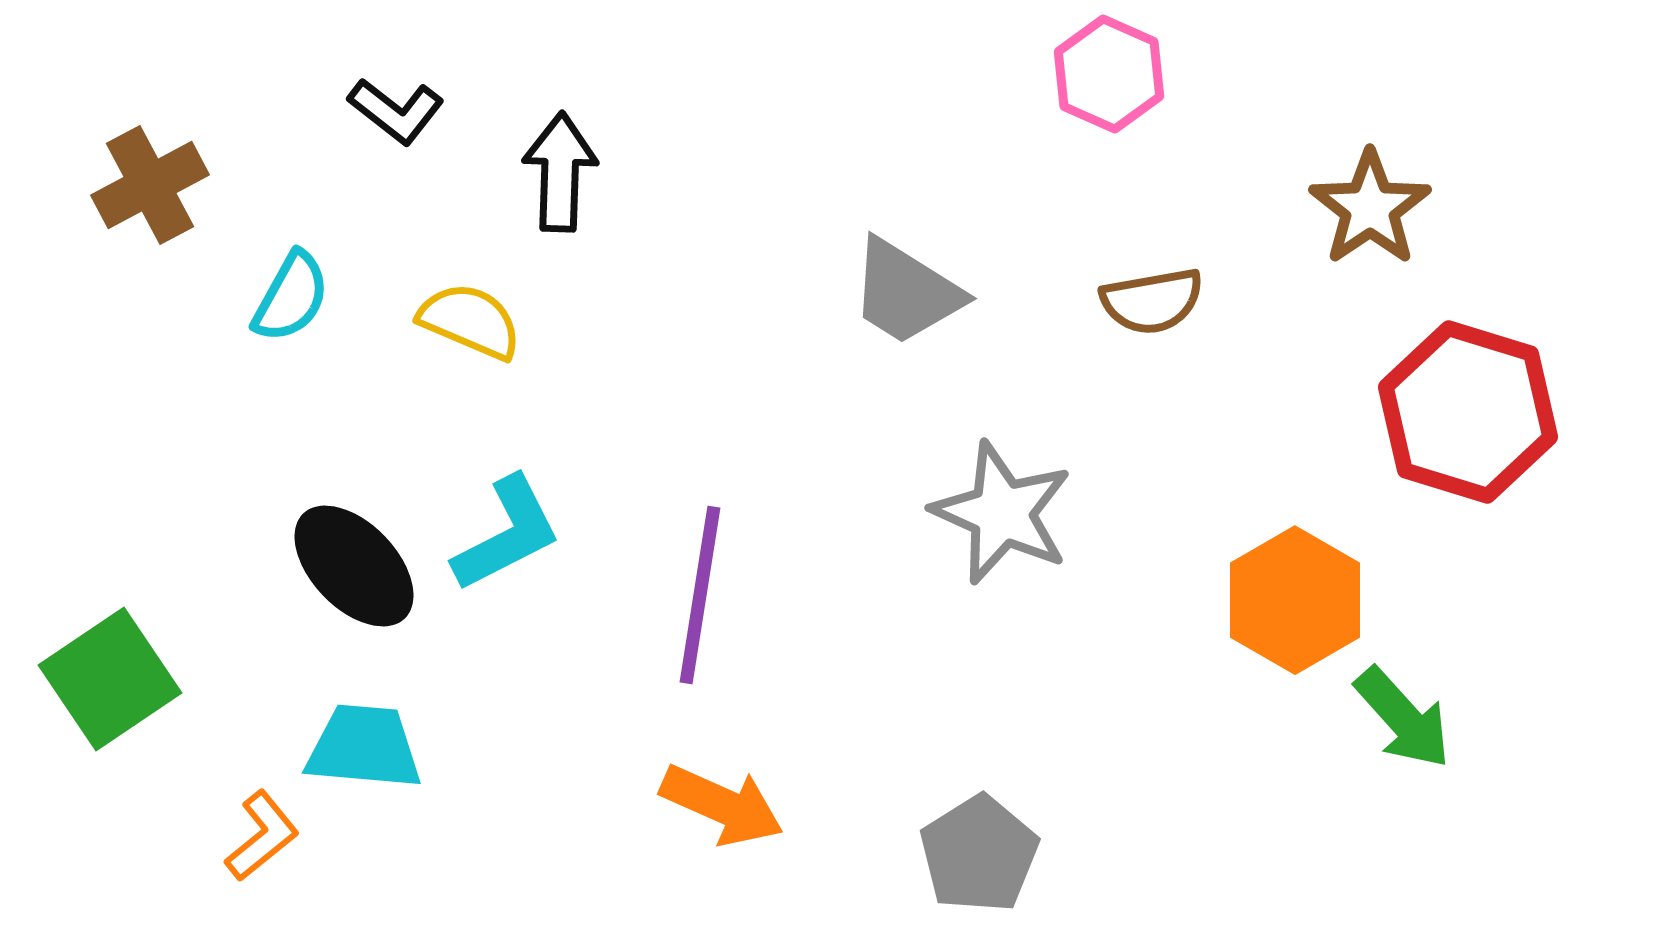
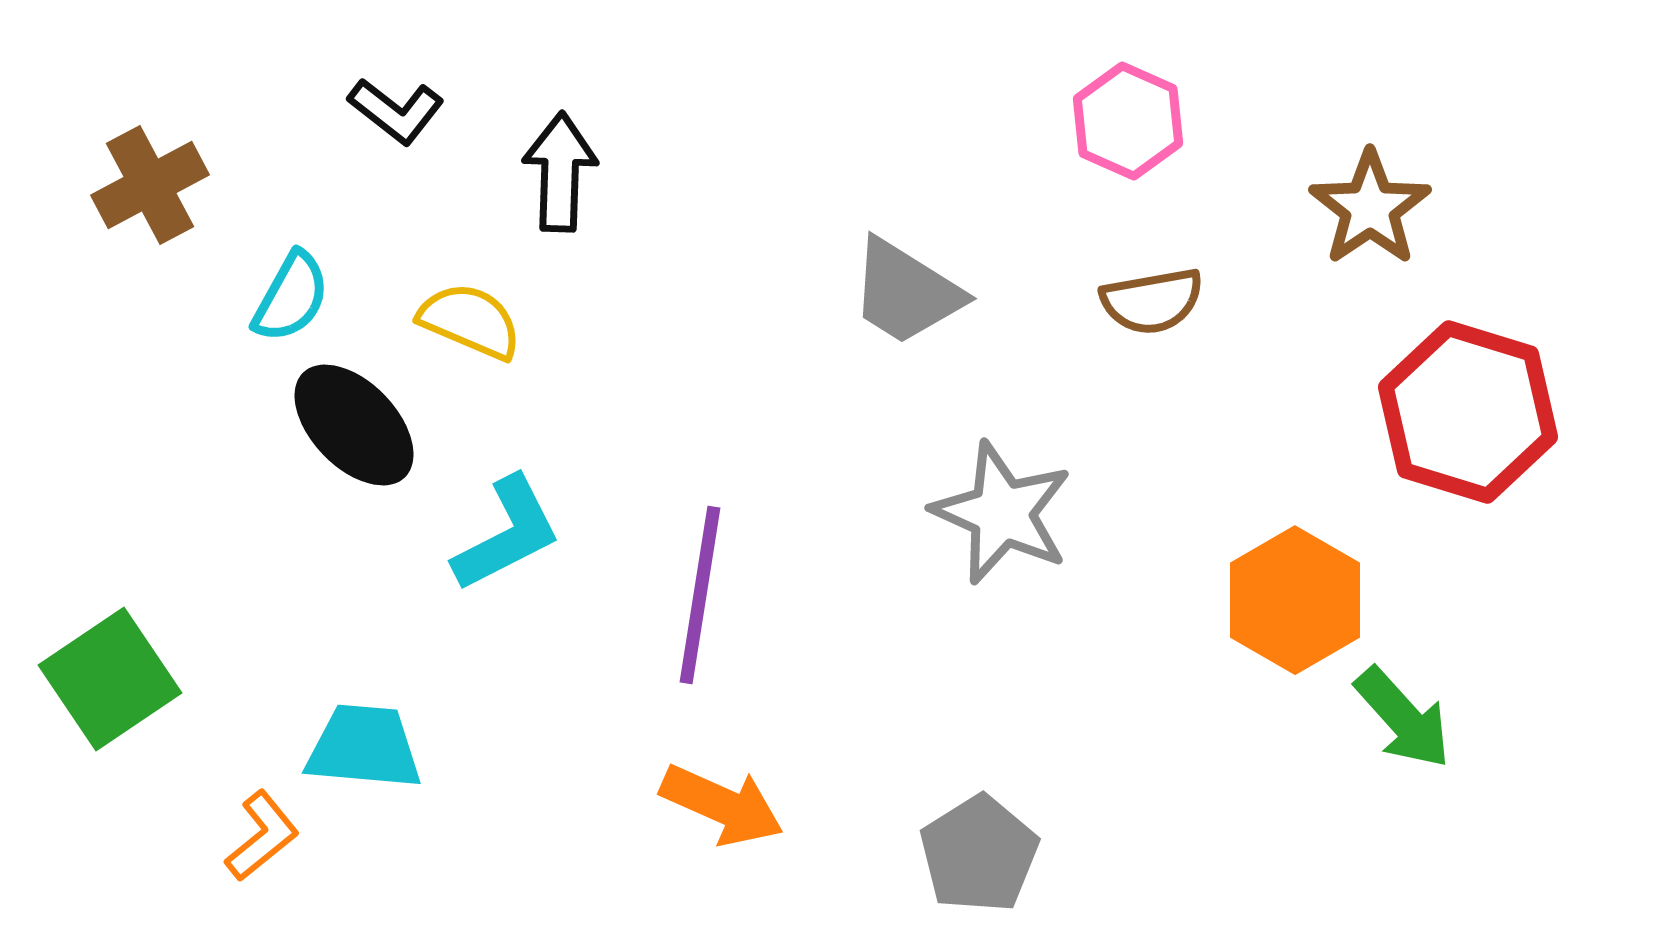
pink hexagon: moved 19 px right, 47 px down
black ellipse: moved 141 px up
